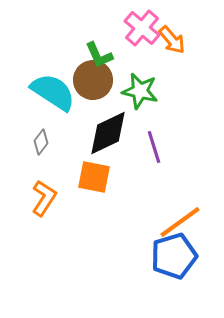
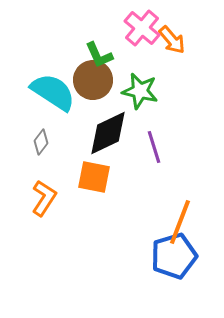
orange line: rotated 33 degrees counterclockwise
